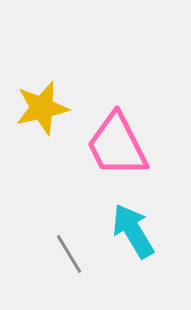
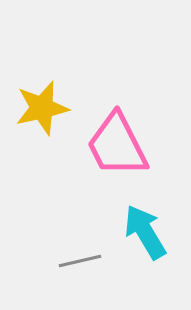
cyan arrow: moved 12 px right, 1 px down
gray line: moved 11 px right, 7 px down; rotated 72 degrees counterclockwise
